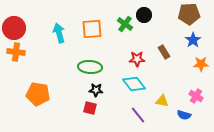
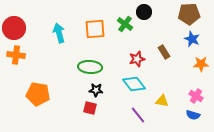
black circle: moved 3 px up
orange square: moved 3 px right
blue star: moved 1 px left, 1 px up; rotated 14 degrees counterclockwise
orange cross: moved 3 px down
red star: rotated 14 degrees counterclockwise
blue semicircle: moved 9 px right
